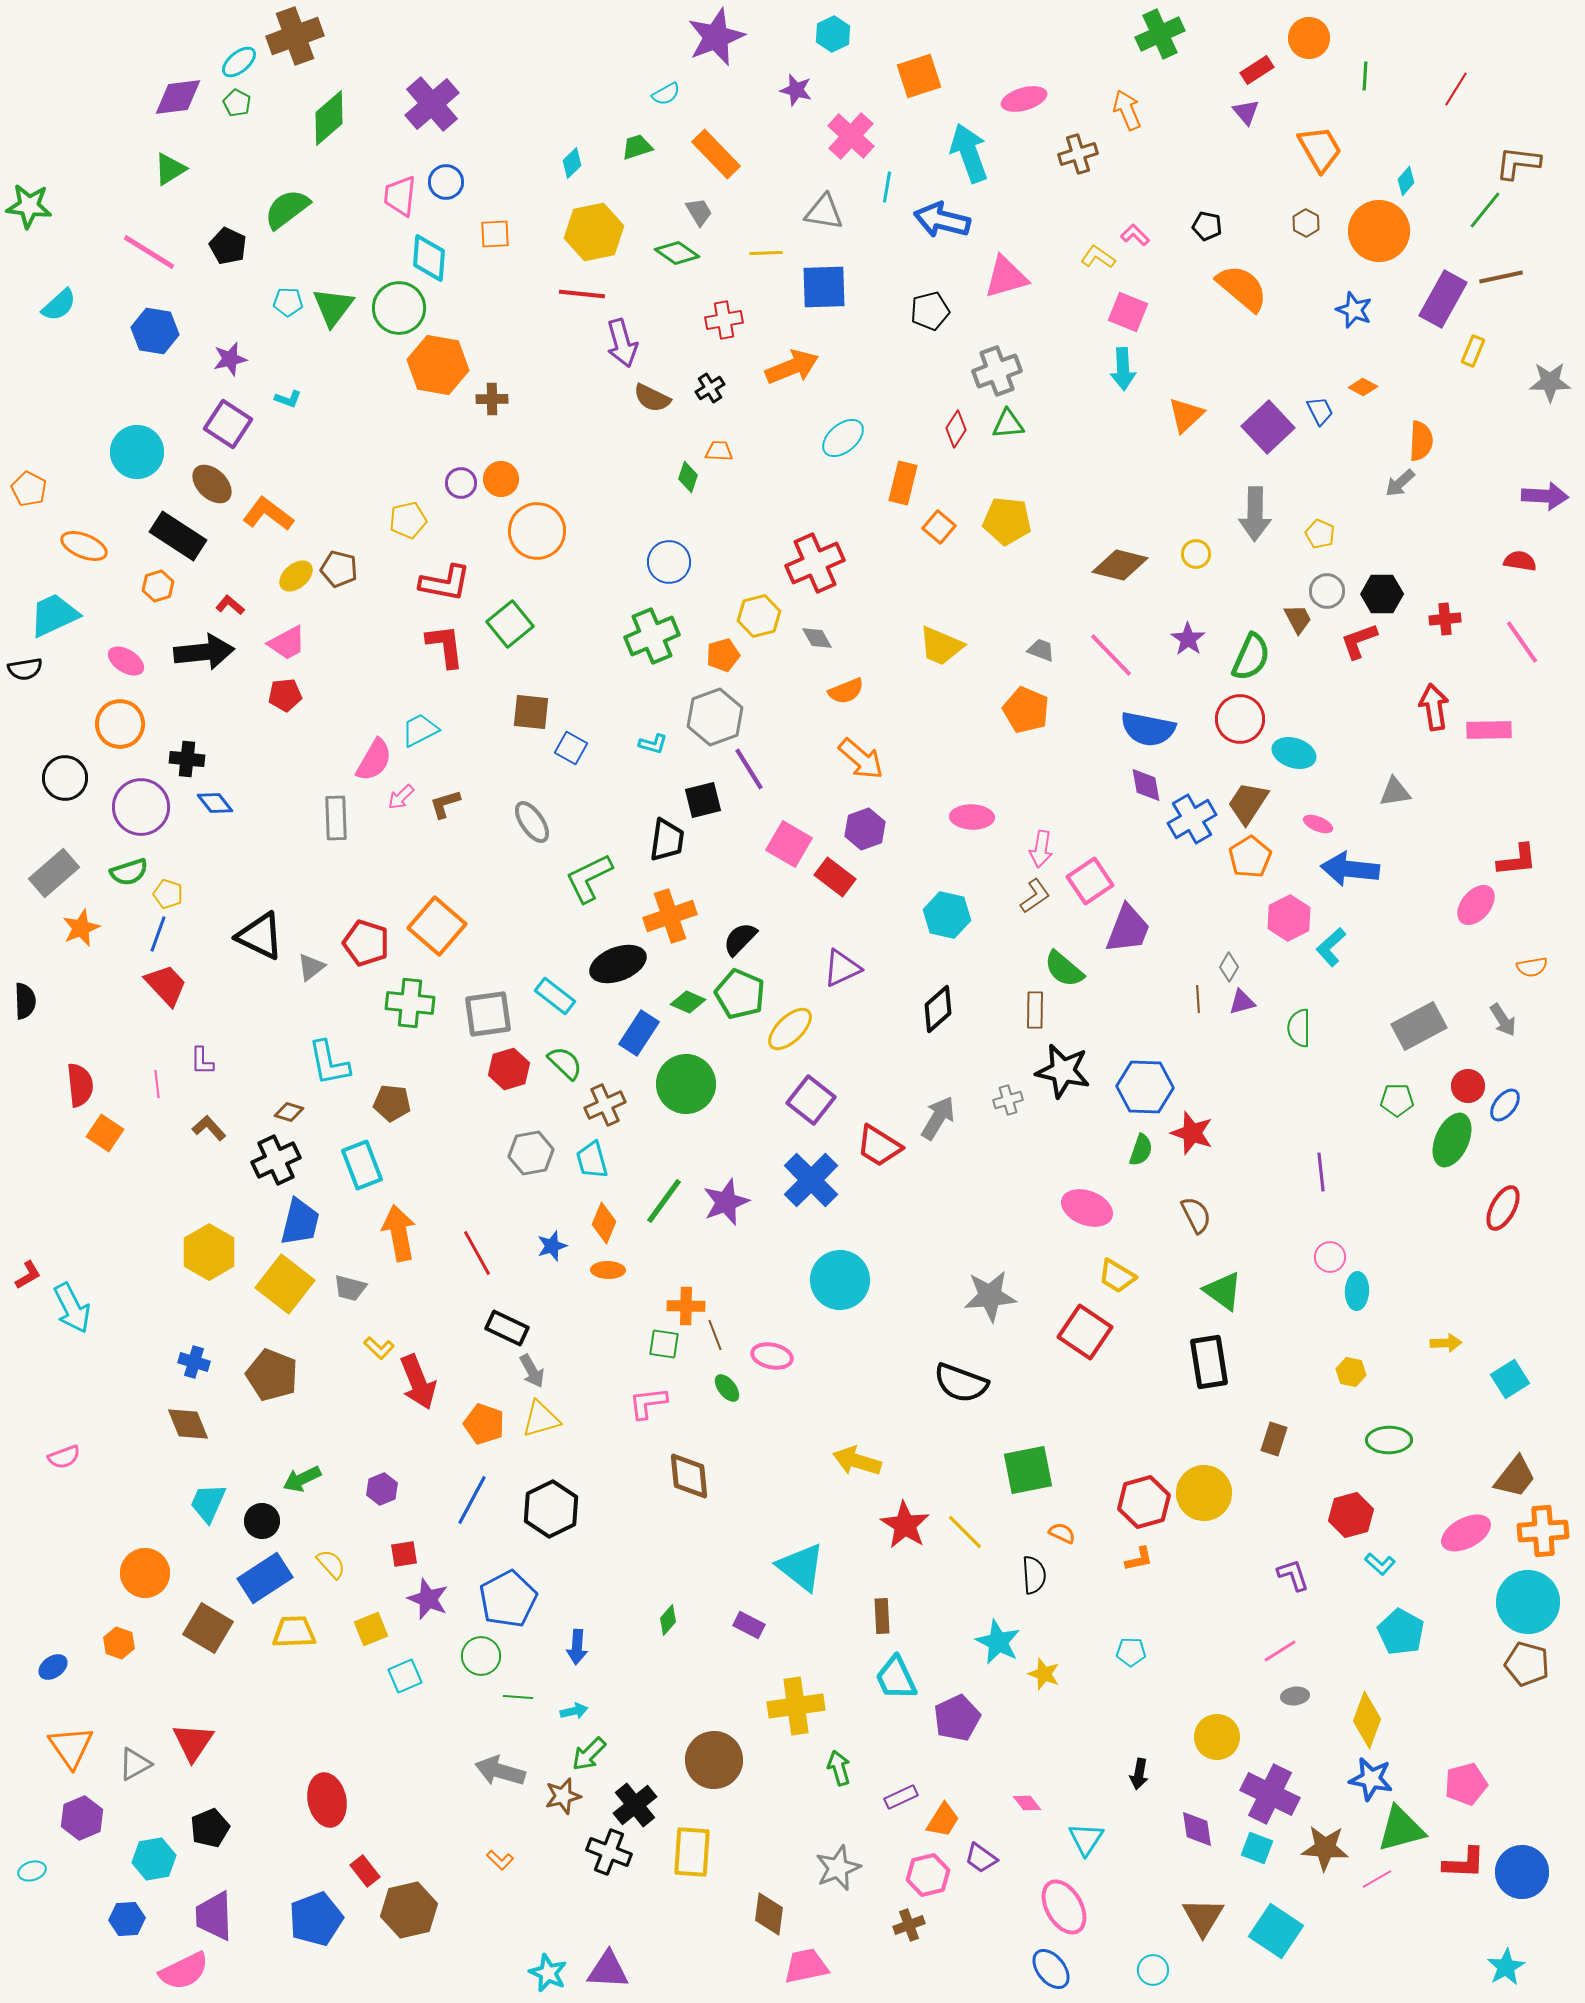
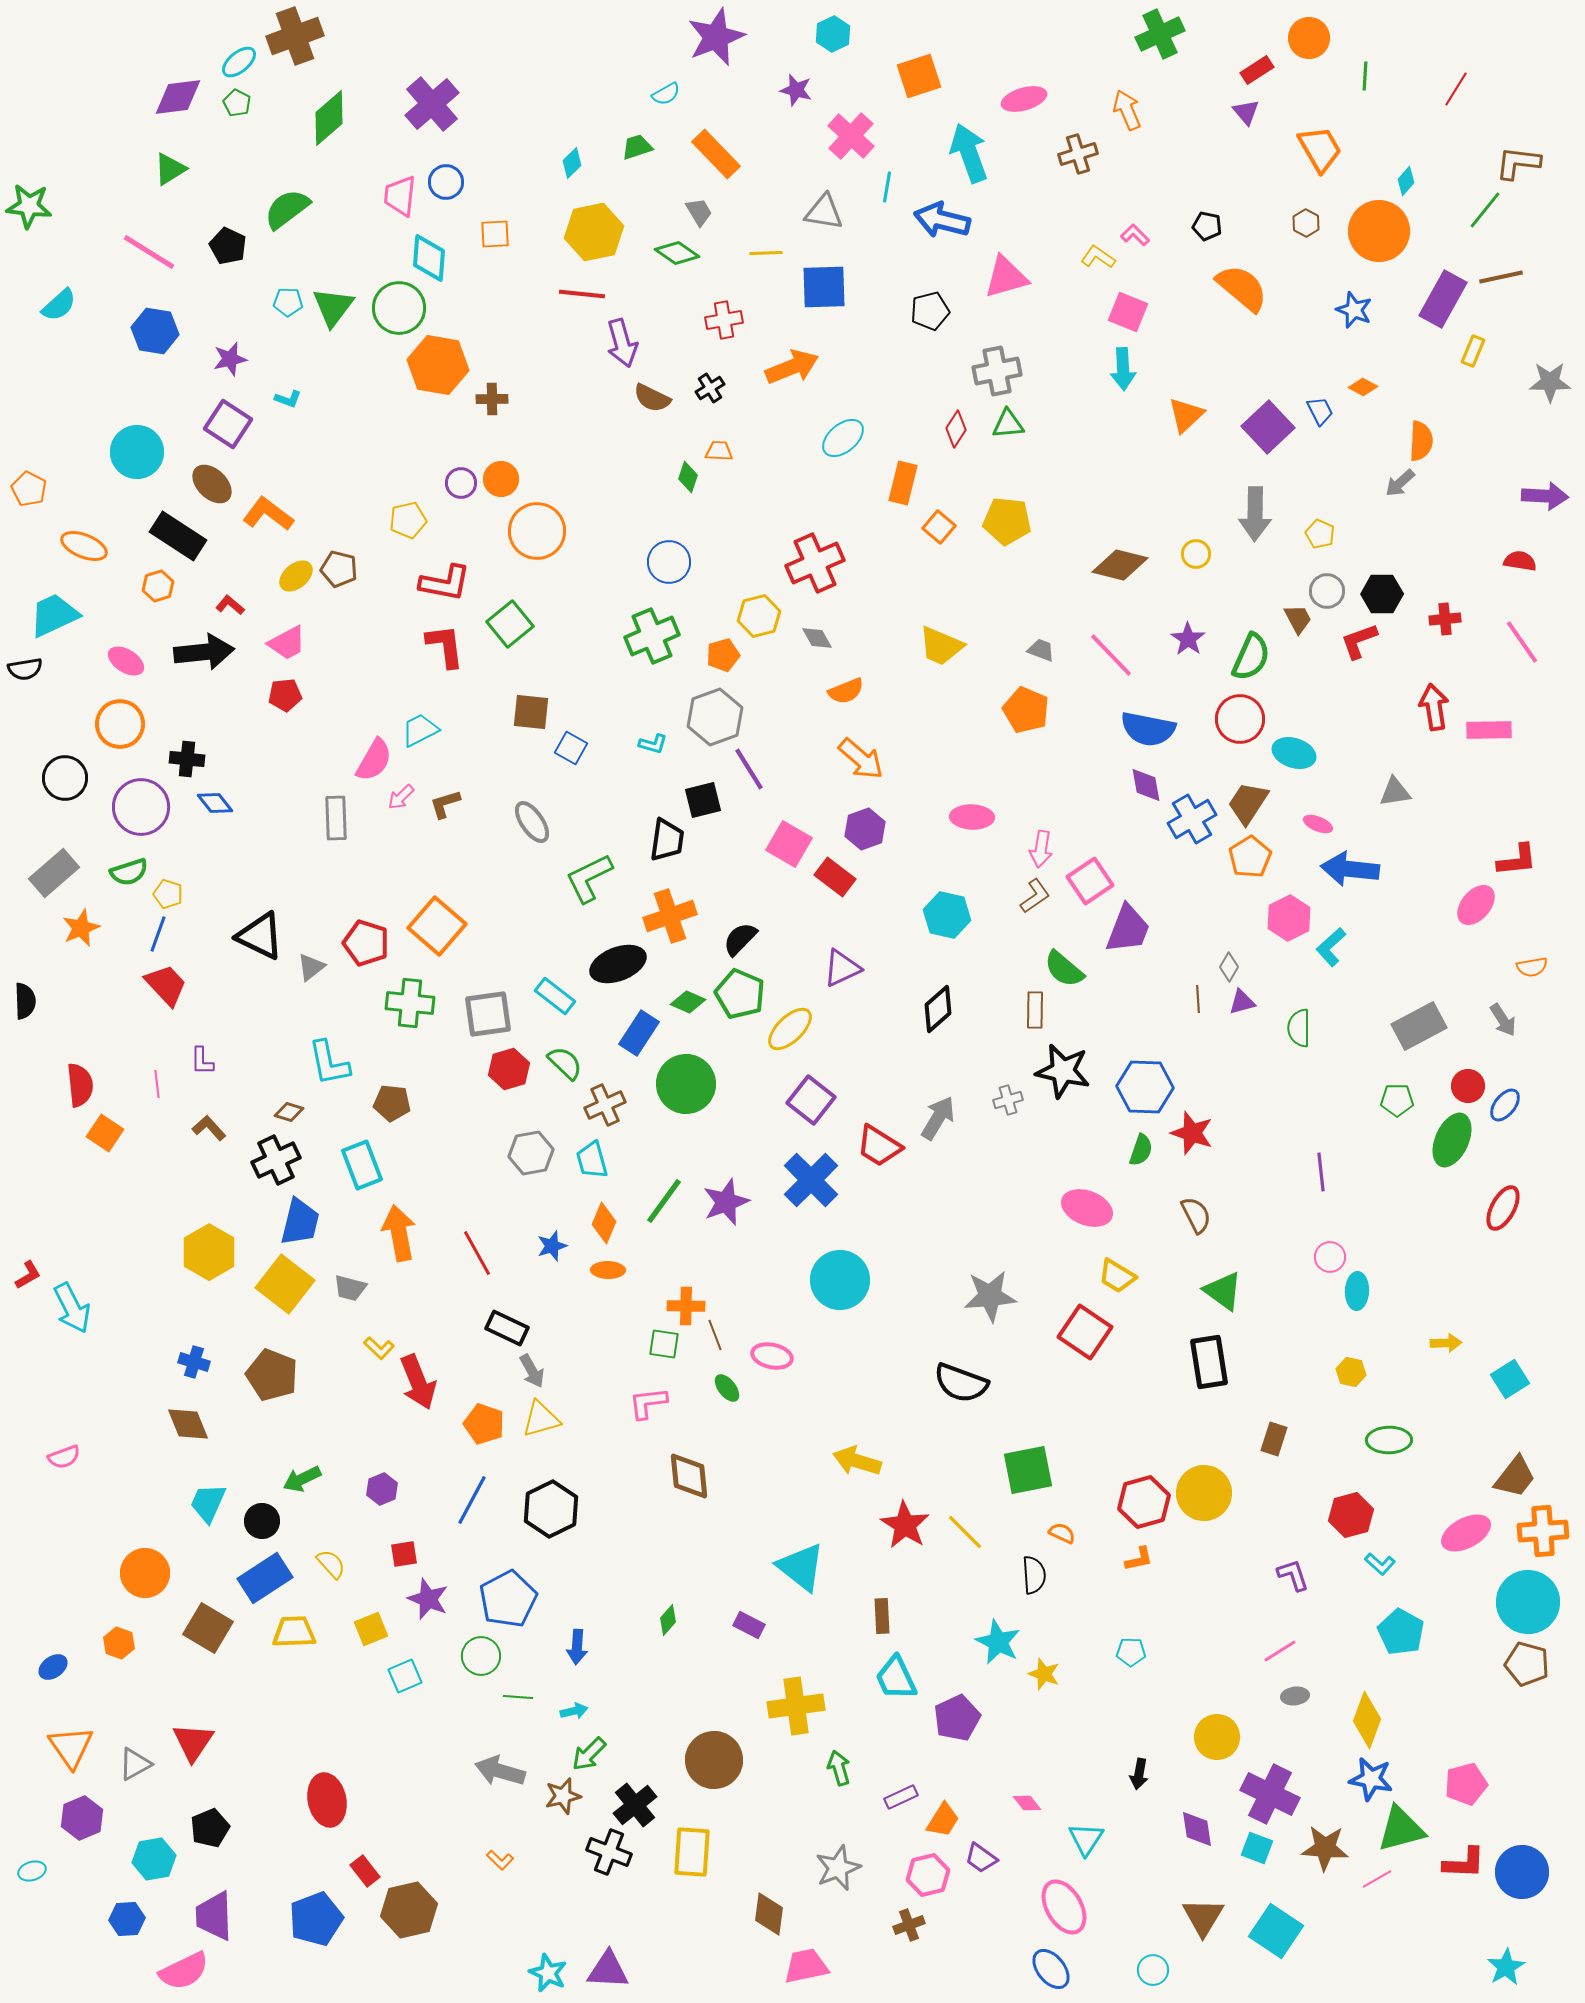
gray cross at (997, 371): rotated 9 degrees clockwise
